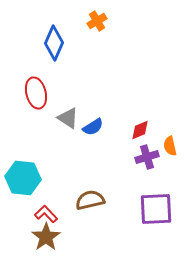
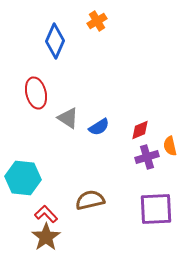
blue diamond: moved 1 px right, 2 px up
blue semicircle: moved 6 px right
